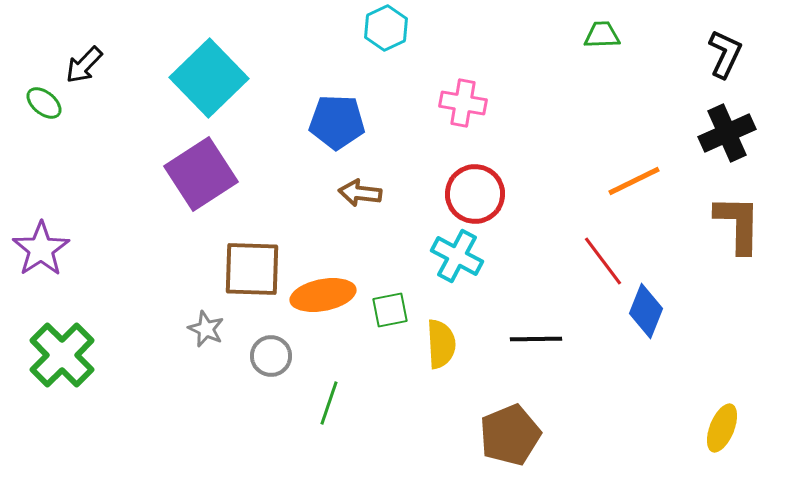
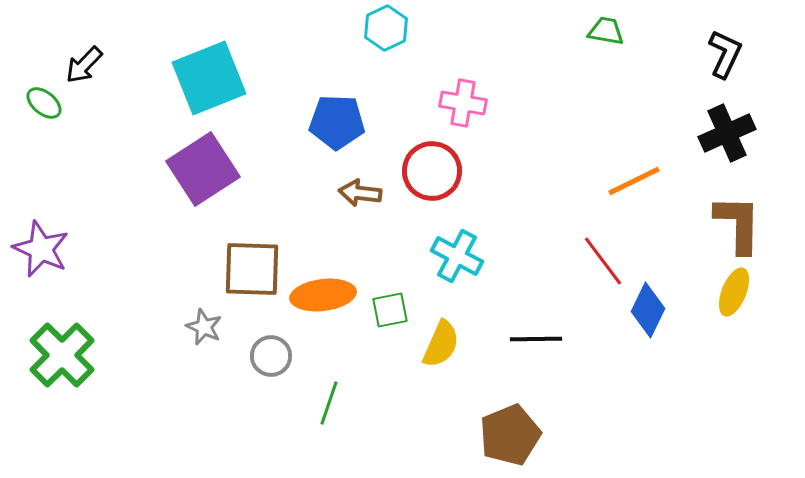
green trapezoid: moved 4 px right, 4 px up; rotated 12 degrees clockwise
cyan square: rotated 22 degrees clockwise
purple square: moved 2 px right, 5 px up
red circle: moved 43 px left, 23 px up
purple star: rotated 14 degrees counterclockwise
orange ellipse: rotated 4 degrees clockwise
blue diamond: moved 2 px right, 1 px up; rotated 4 degrees clockwise
gray star: moved 2 px left, 2 px up
yellow semicircle: rotated 27 degrees clockwise
yellow ellipse: moved 12 px right, 136 px up
